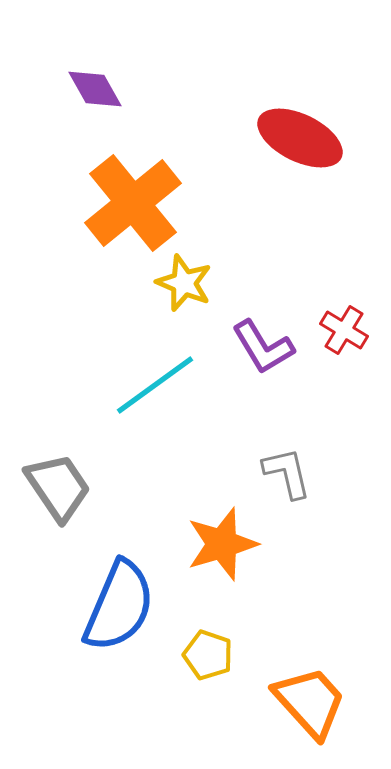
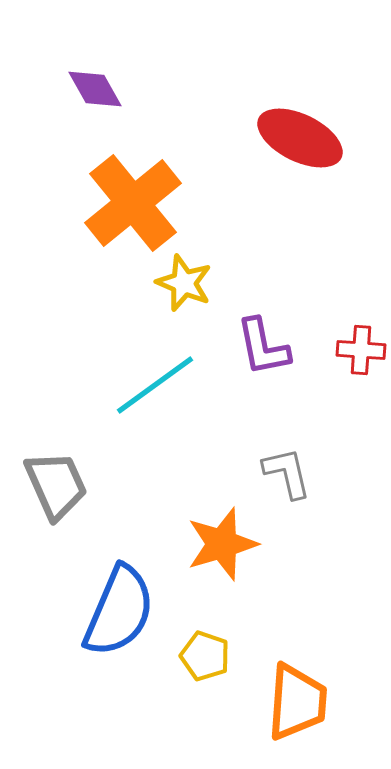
red cross: moved 17 px right, 20 px down; rotated 27 degrees counterclockwise
purple L-shape: rotated 20 degrees clockwise
gray trapezoid: moved 2 px left, 2 px up; rotated 10 degrees clockwise
blue semicircle: moved 5 px down
yellow pentagon: moved 3 px left, 1 px down
orange trapezoid: moved 13 px left; rotated 46 degrees clockwise
